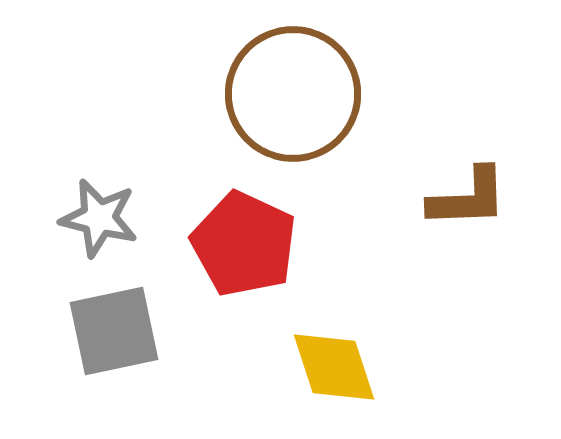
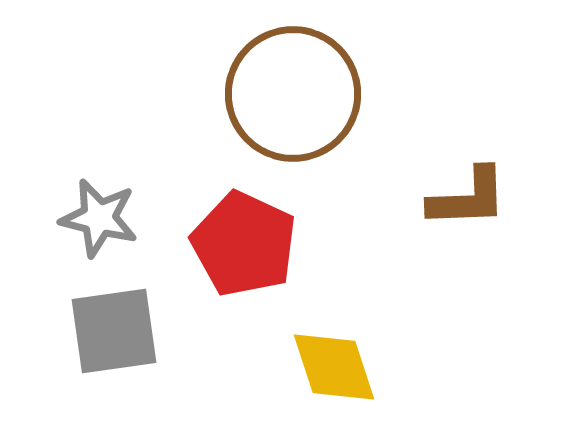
gray square: rotated 4 degrees clockwise
